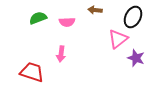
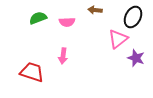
pink arrow: moved 2 px right, 2 px down
